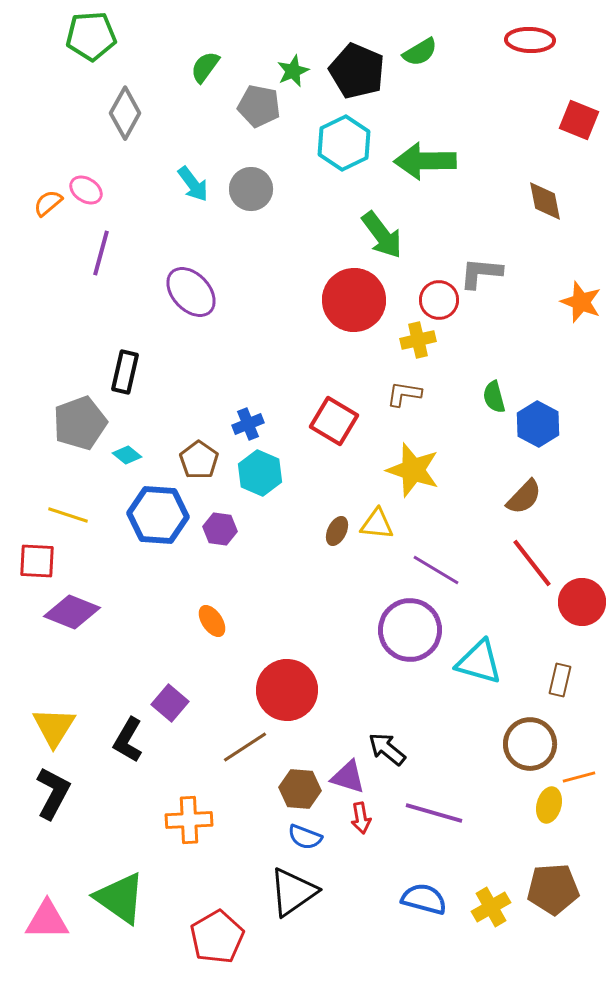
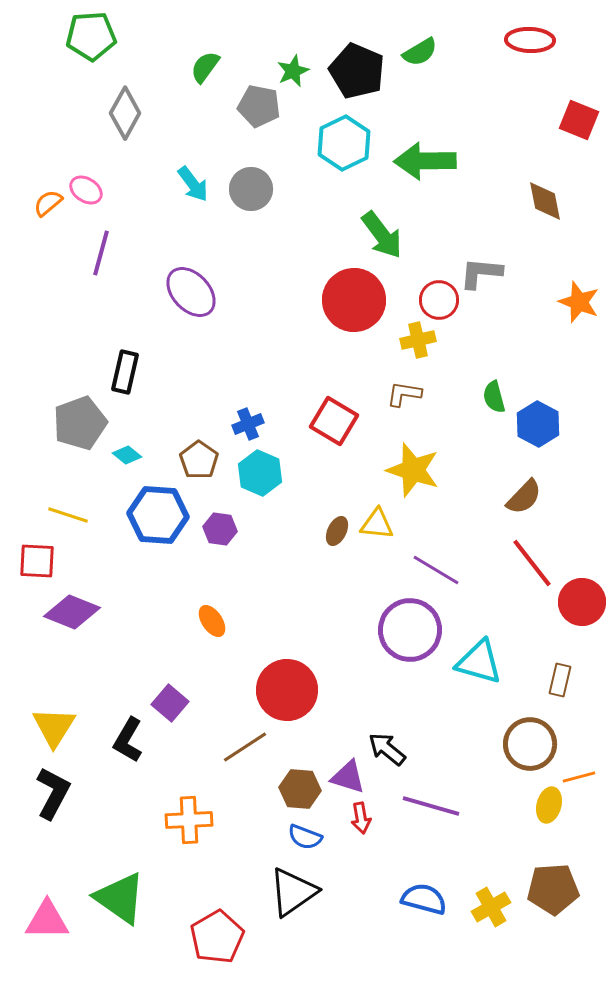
orange star at (581, 302): moved 2 px left
purple line at (434, 813): moved 3 px left, 7 px up
